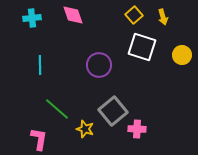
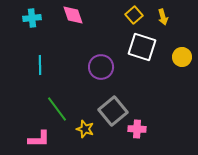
yellow circle: moved 2 px down
purple circle: moved 2 px right, 2 px down
green line: rotated 12 degrees clockwise
pink L-shape: rotated 80 degrees clockwise
